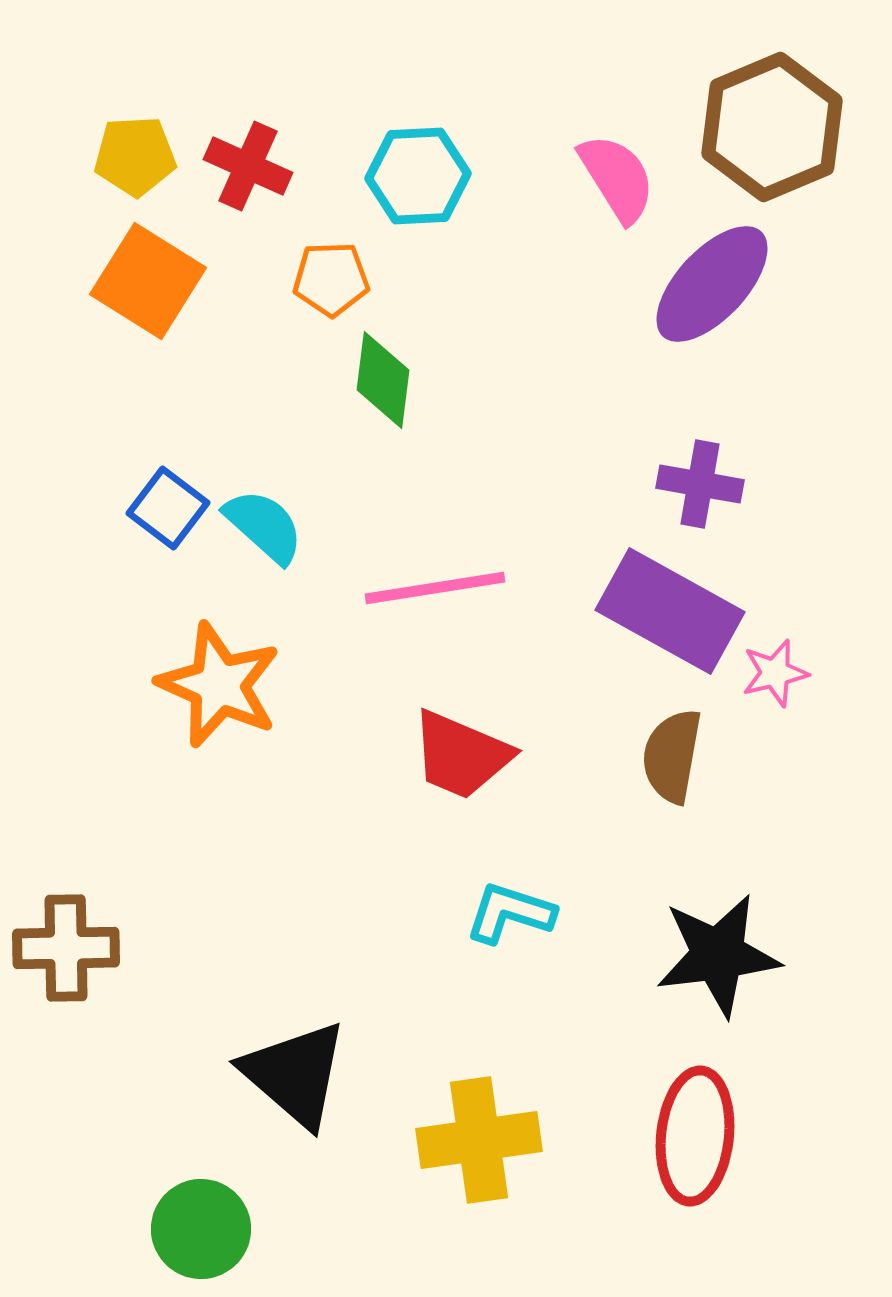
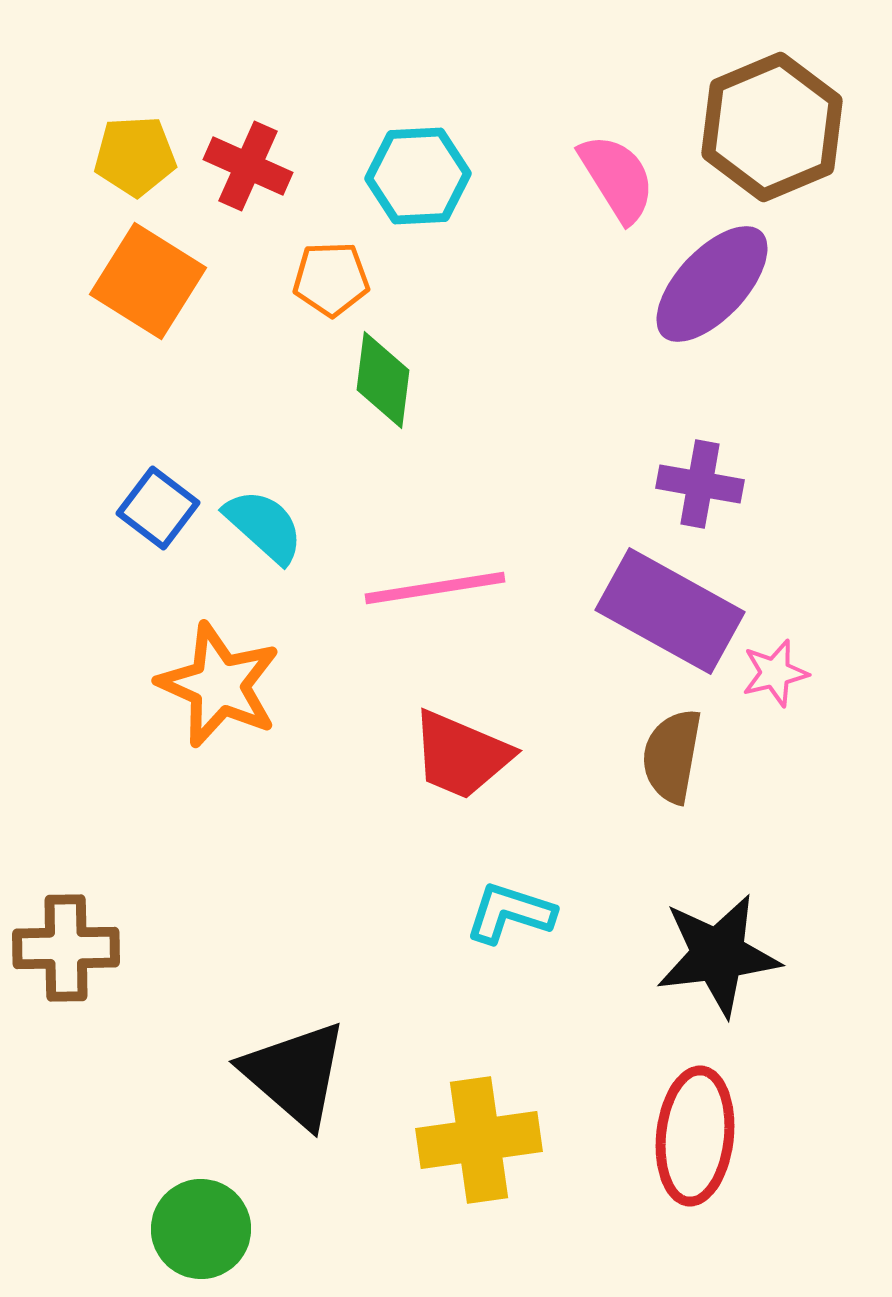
blue square: moved 10 px left
